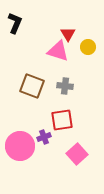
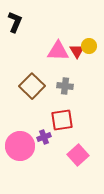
black L-shape: moved 1 px up
red triangle: moved 9 px right, 17 px down
yellow circle: moved 1 px right, 1 px up
pink triangle: rotated 15 degrees counterclockwise
brown square: rotated 25 degrees clockwise
pink square: moved 1 px right, 1 px down
